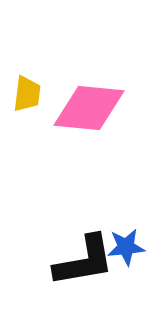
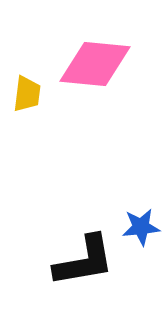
pink diamond: moved 6 px right, 44 px up
blue star: moved 15 px right, 20 px up
